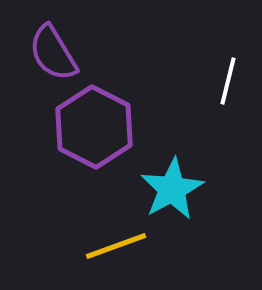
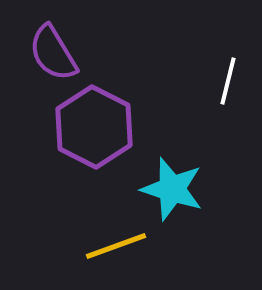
cyan star: rotated 26 degrees counterclockwise
